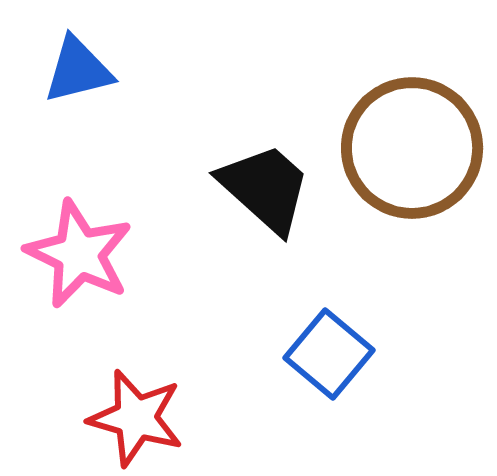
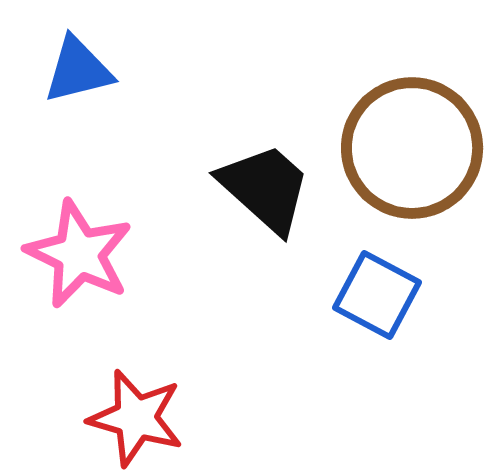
blue square: moved 48 px right, 59 px up; rotated 12 degrees counterclockwise
